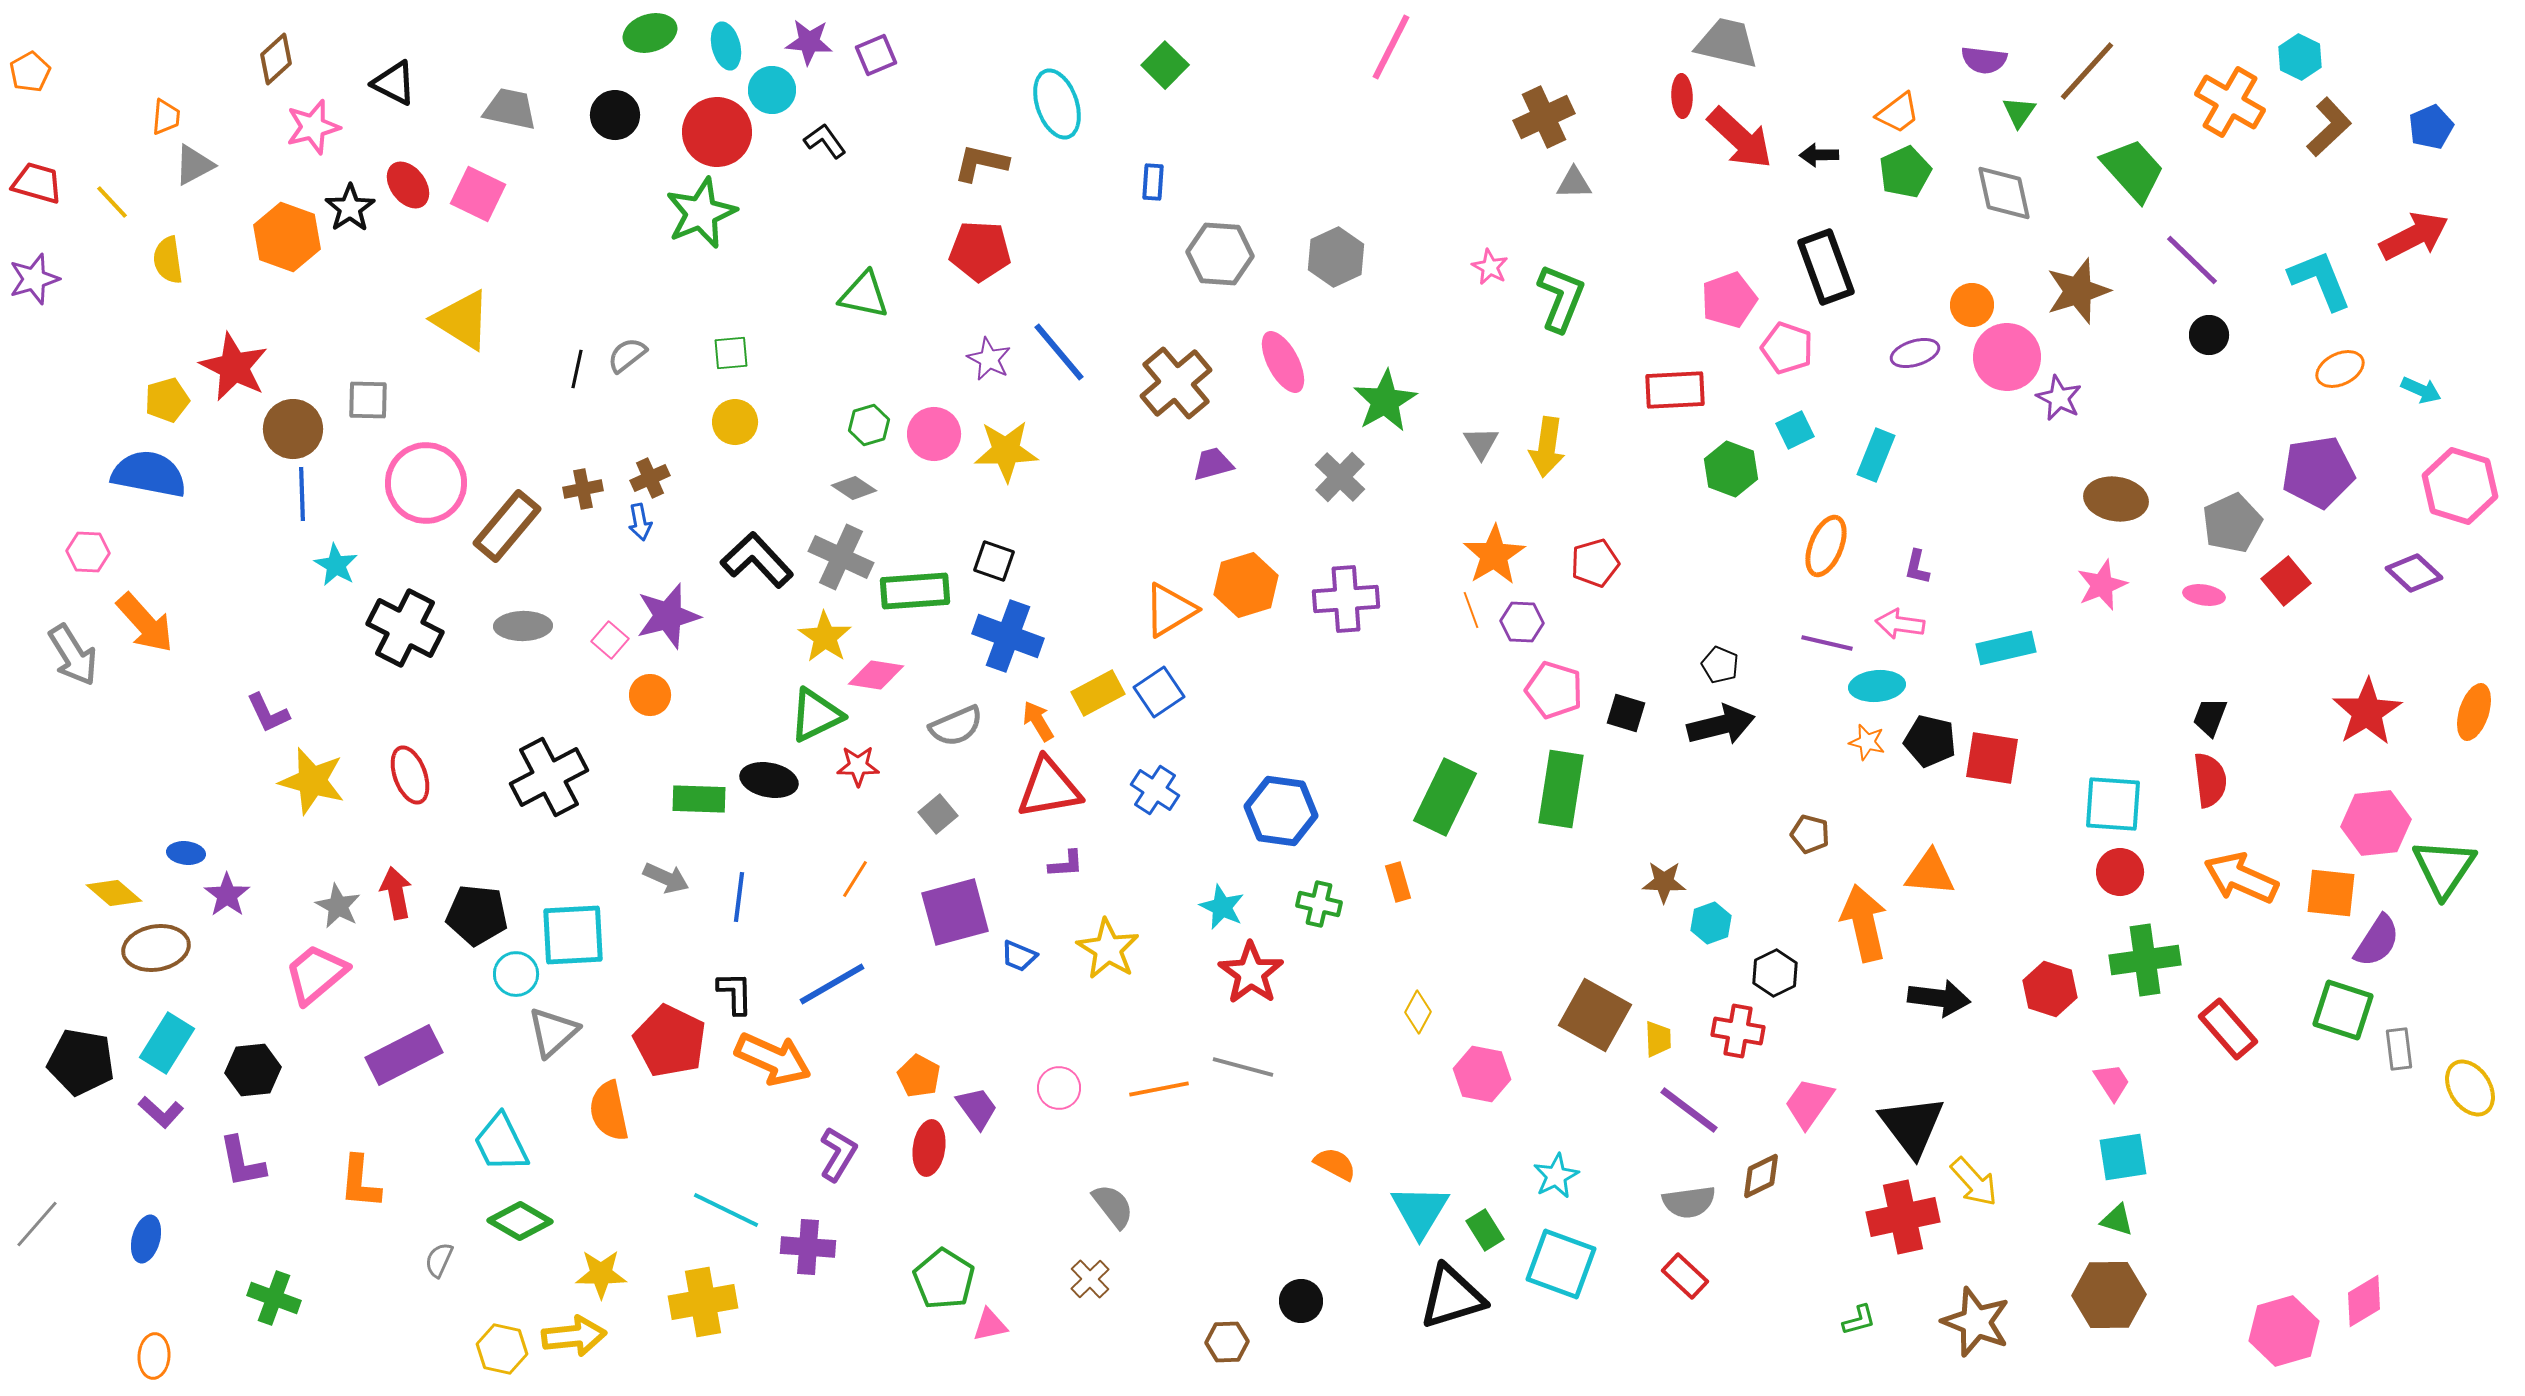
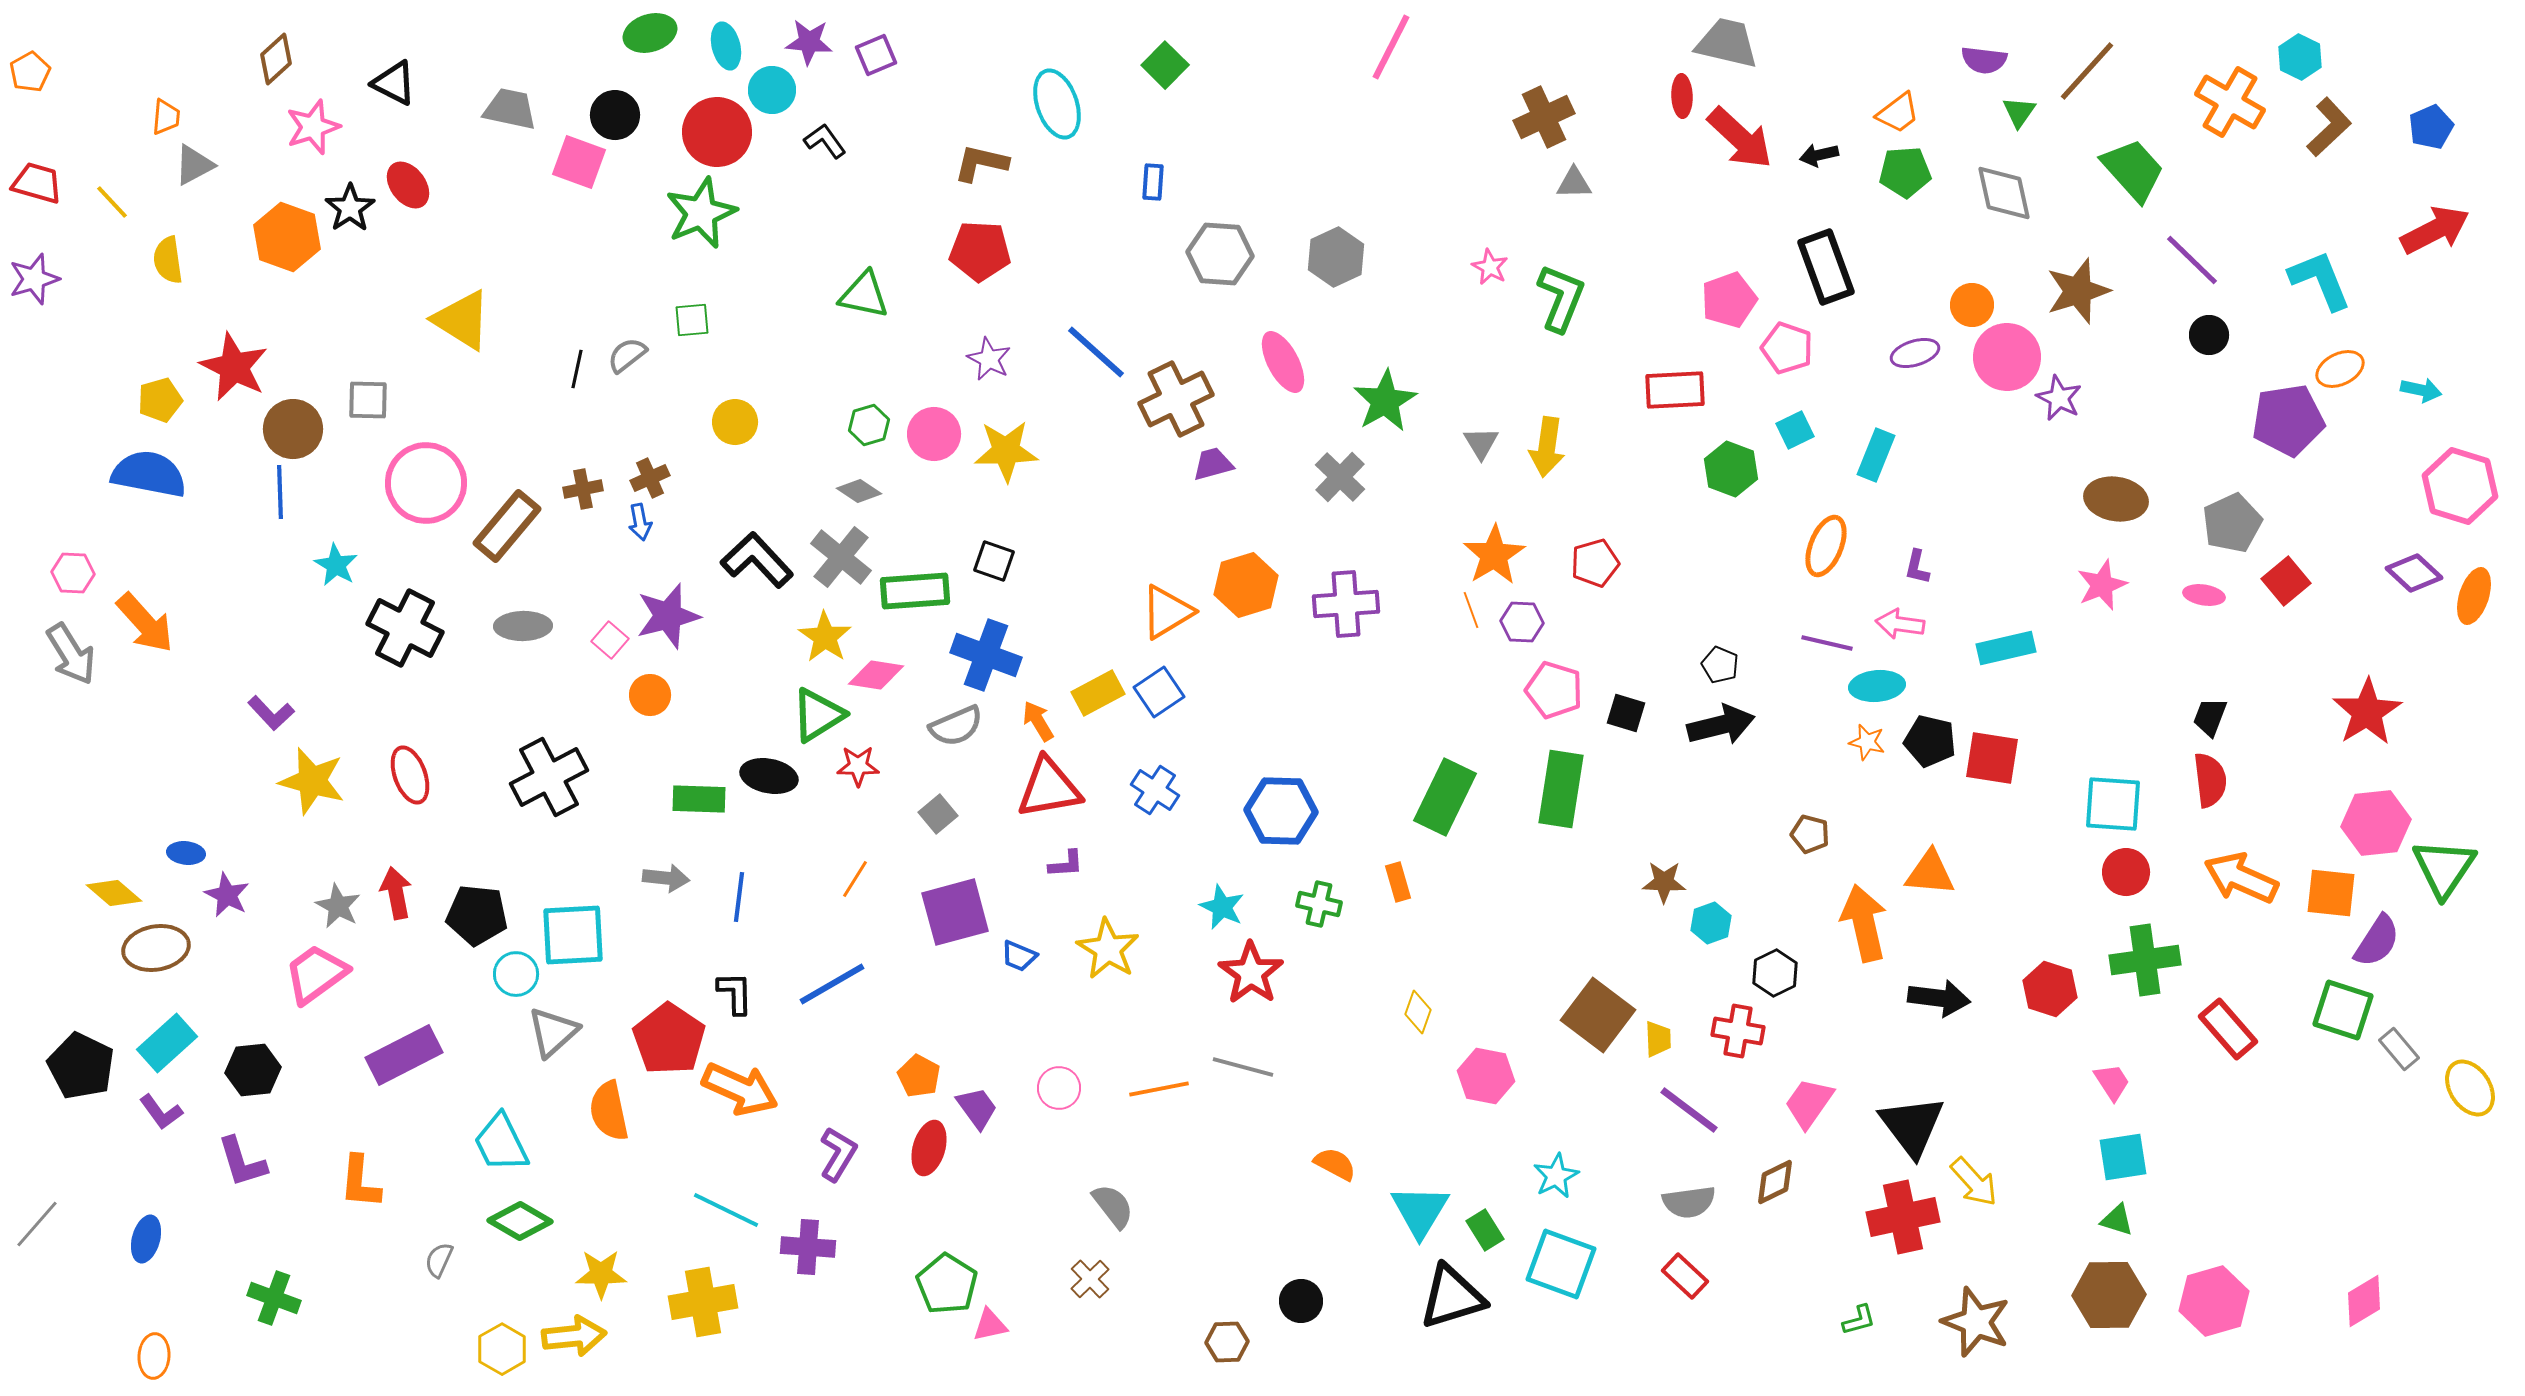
pink star at (313, 127): rotated 4 degrees counterclockwise
black arrow at (1819, 155): rotated 12 degrees counterclockwise
green pentagon at (1905, 172): rotated 21 degrees clockwise
pink square at (478, 194): moved 101 px right, 32 px up; rotated 6 degrees counterclockwise
red arrow at (2414, 236): moved 21 px right, 6 px up
blue line at (1059, 352): moved 37 px right; rotated 8 degrees counterclockwise
green square at (731, 353): moved 39 px left, 33 px up
brown cross at (1176, 383): moved 16 px down; rotated 14 degrees clockwise
cyan arrow at (2421, 390): rotated 12 degrees counterclockwise
yellow pentagon at (167, 400): moved 7 px left
purple pentagon at (2318, 472): moved 30 px left, 52 px up
gray diamond at (854, 488): moved 5 px right, 3 px down
blue line at (302, 494): moved 22 px left, 2 px up
pink hexagon at (88, 552): moved 15 px left, 21 px down
gray cross at (841, 557): rotated 14 degrees clockwise
purple cross at (1346, 599): moved 5 px down
orange triangle at (1170, 610): moved 3 px left, 2 px down
blue cross at (1008, 636): moved 22 px left, 19 px down
gray arrow at (73, 655): moved 2 px left, 1 px up
orange ellipse at (2474, 712): moved 116 px up
purple L-shape at (268, 713): moved 3 px right; rotated 18 degrees counterclockwise
green triangle at (816, 715): moved 2 px right; rotated 6 degrees counterclockwise
black ellipse at (769, 780): moved 4 px up
blue hexagon at (1281, 811): rotated 6 degrees counterclockwise
red circle at (2120, 872): moved 6 px right
gray arrow at (666, 878): rotated 18 degrees counterclockwise
purple star at (227, 895): rotated 9 degrees counterclockwise
pink trapezoid at (316, 974): rotated 4 degrees clockwise
yellow diamond at (1418, 1012): rotated 9 degrees counterclockwise
brown square at (1595, 1015): moved 3 px right; rotated 8 degrees clockwise
red pentagon at (670, 1041): moved 1 px left, 2 px up; rotated 8 degrees clockwise
cyan rectangle at (167, 1043): rotated 16 degrees clockwise
gray rectangle at (2399, 1049): rotated 33 degrees counterclockwise
orange arrow at (773, 1059): moved 33 px left, 30 px down
black pentagon at (81, 1062): moved 4 px down; rotated 16 degrees clockwise
pink hexagon at (1482, 1074): moved 4 px right, 2 px down
purple L-shape at (161, 1112): rotated 12 degrees clockwise
red ellipse at (929, 1148): rotated 8 degrees clockwise
purple L-shape at (242, 1162): rotated 6 degrees counterclockwise
brown diamond at (1761, 1176): moved 14 px right, 6 px down
green pentagon at (944, 1279): moved 3 px right, 5 px down
pink hexagon at (2284, 1331): moved 70 px left, 30 px up
yellow hexagon at (502, 1349): rotated 18 degrees clockwise
